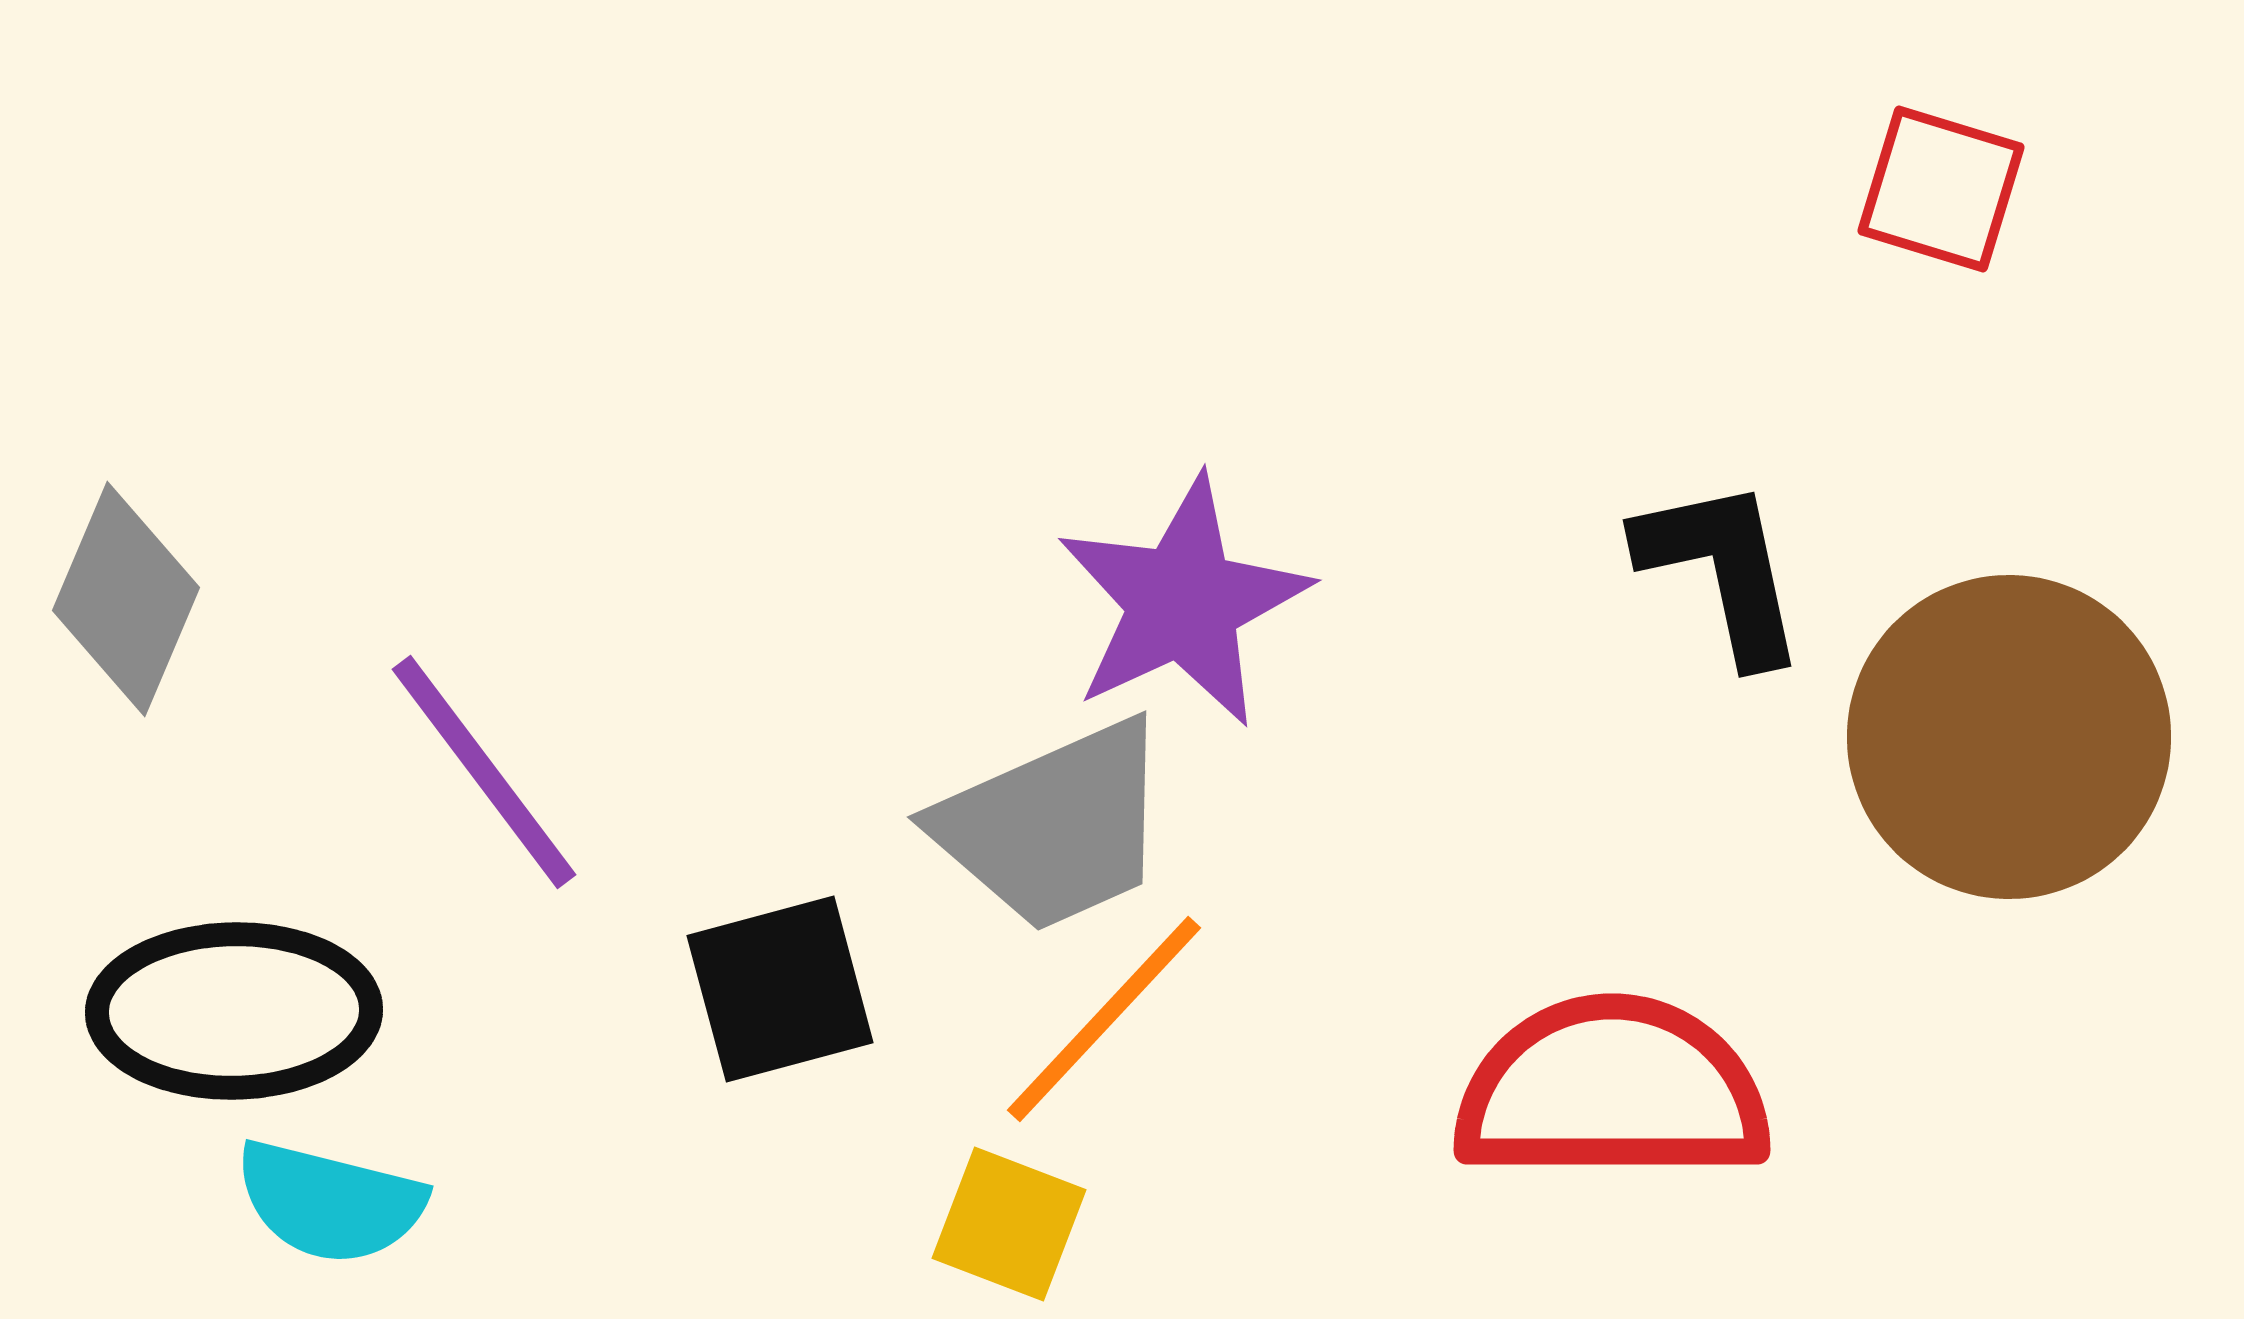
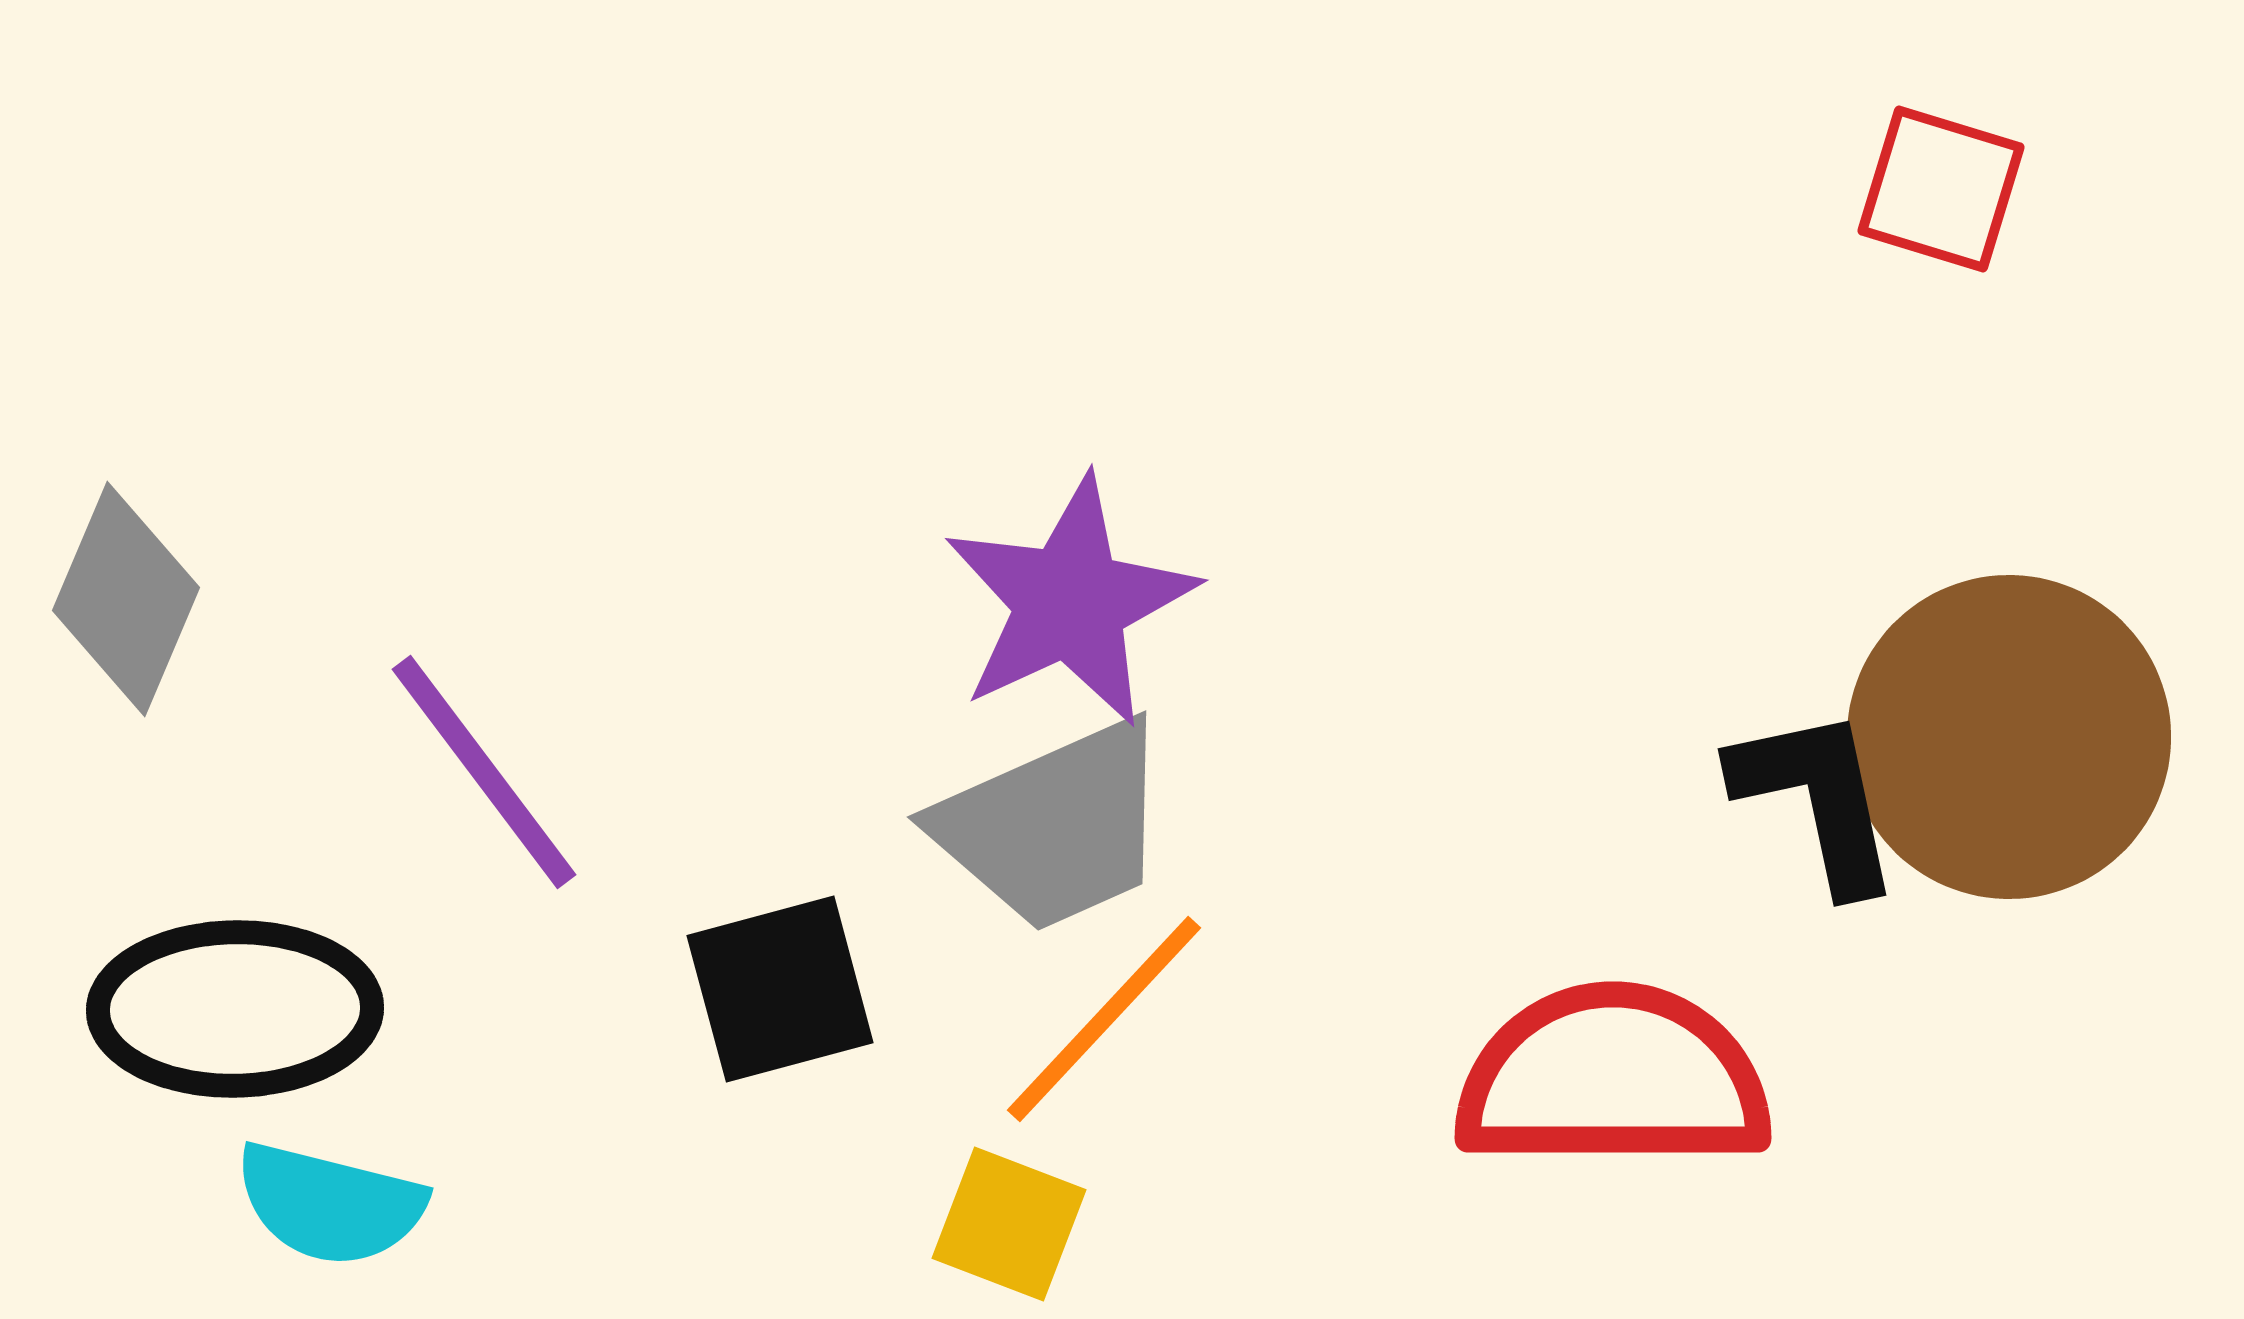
black L-shape: moved 95 px right, 229 px down
purple star: moved 113 px left
black ellipse: moved 1 px right, 2 px up
red semicircle: moved 1 px right, 12 px up
cyan semicircle: moved 2 px down
